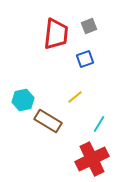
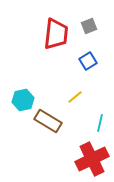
blue square: moved 3 px right, 2 px down; rotated 12 degrees counterclockwise
cyan line: moved 1 px right, 1 px up; rotated 18 degrees counterclockwise
